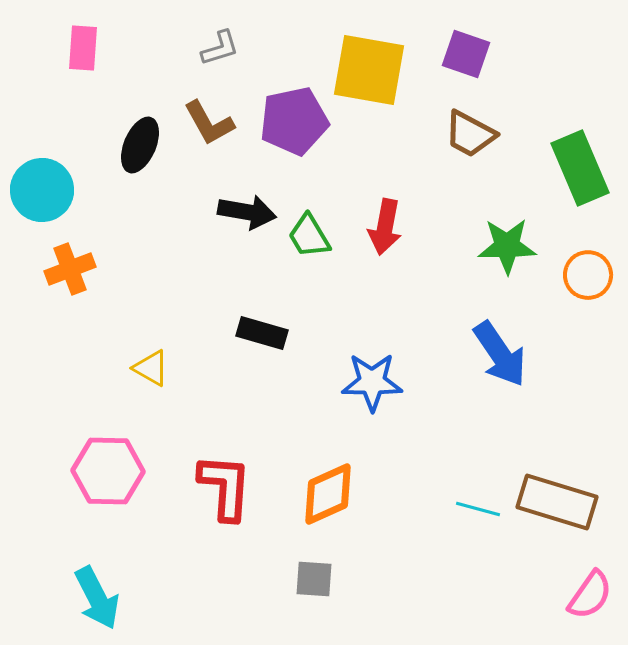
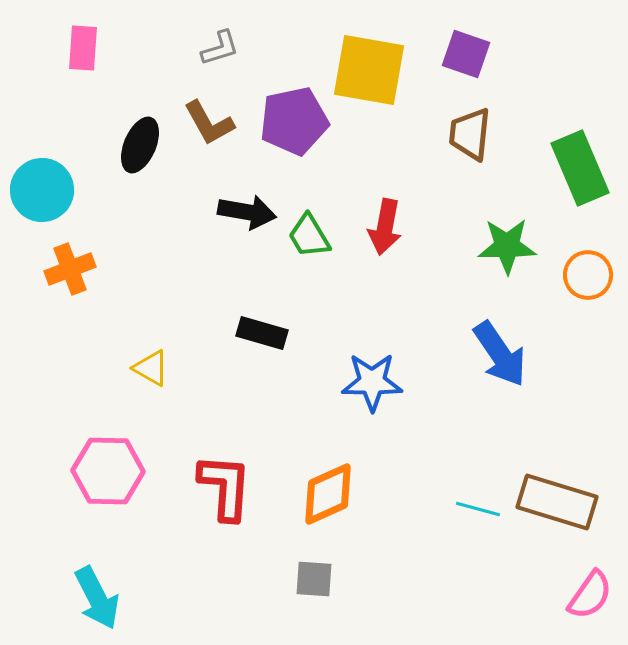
brown trapezoid: rotated 68 degrees clockwise
